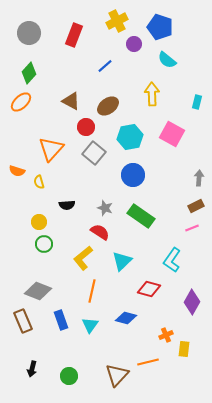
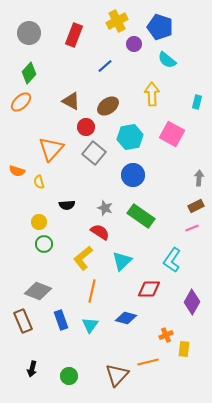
red diamond at (149, 289): rotated 15 degrees counterclockwise
